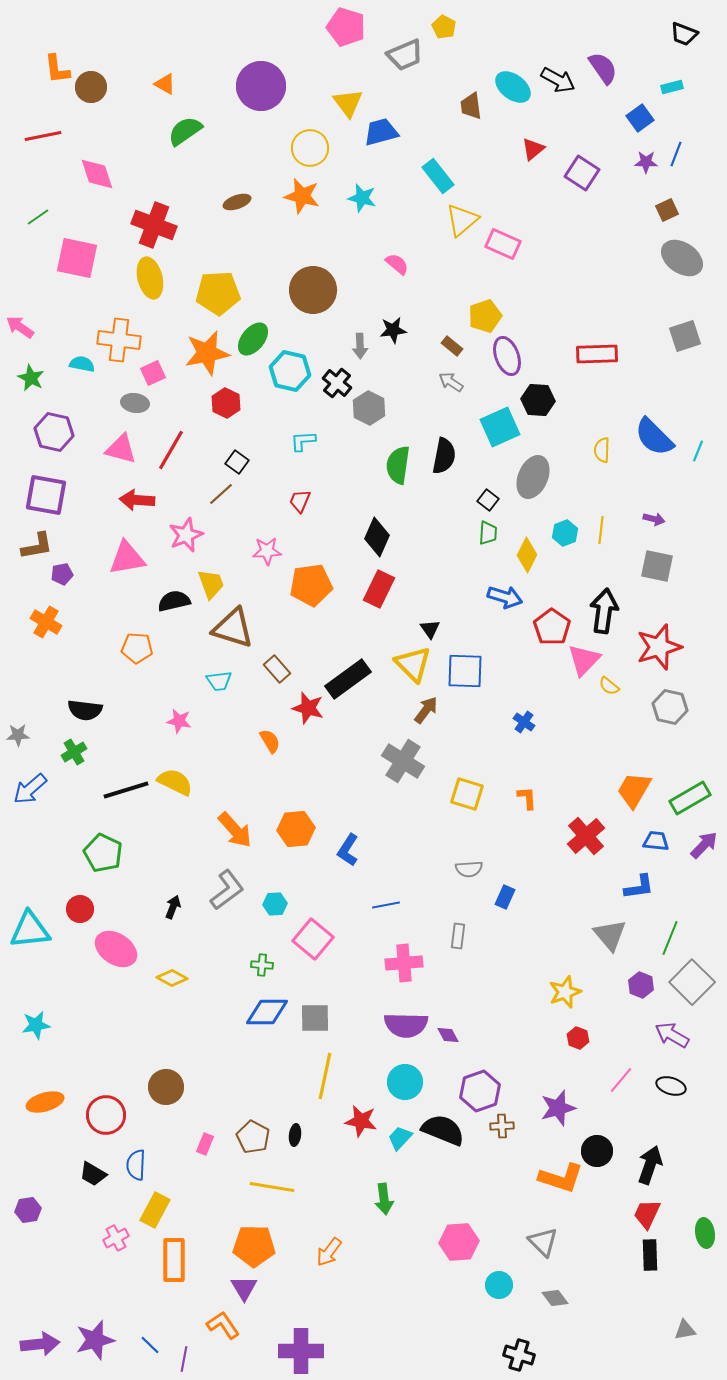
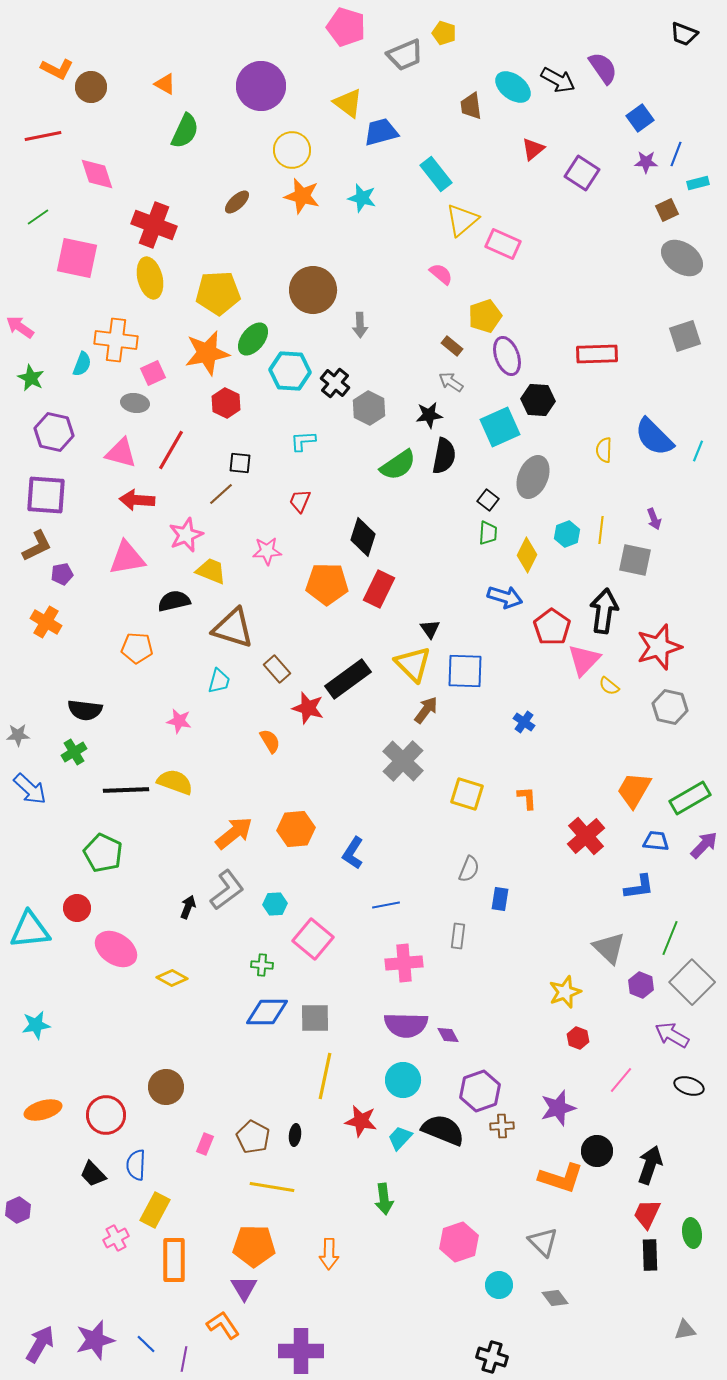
yellow pentagon at (444, 27): moved 6 px down; rotated 10 degrees counterclockwise
orange L-shape at (57, 69): rotated 56 degrees counterclockwise
cyan rectangle at (672, 87): moved 26 px right, 96 px down
yellow triangle at (348, 103): rotated 16 degrees counterclockwise
green semicircle at (185, 131): rotated 150 degrees clockwise
yellow circle at (310, 148): moved 18 px left, 2 px down
cyan rectangle at (438, 176): moved 2 px left, 2 px up
brown ellipse at (237, 202): rotated 24 degrees counterclockwise
pink semicircle at (397, 264): moved 44 px right, 10 px down
black star at (393, 330): moved 36 px right, 85 px down
orange cross at (119, 340): moved 3 px left
gray arrow at (360, 346): moved 21 px up
cyan semicircle at (82, 364): rotated 100 degrees clockwise
cyan hexagon at (290, 371): rotated 9 degrees counterclockwise
black cross at (337, 383): moved 2 px left
pink triangle at (121, 449): moved 4 px down
yellow semicircle at (602, 450): moved 2 px right
black square at (237, 462): moved 3 px right, 1 px down; rotated 30 degrees counterclockwise
green semicircle at (398, 465): rotated 132 degrees counterclockwise
purple square at (46, 495): rotated 6 degrees counterclockwise
purple arrow at (654, 519): rotated 55 degrees clockwise
cyan hexagon at (565, 533): moved 2 px right, 1 px down
black diamond at (377, 537): moved 14 px left; rotated 6 degrees counterclockwise
brown L-shape at (37, 546): rotated 16 degrees counterclockwise
gray square at (657, 566): moved 22 px left, 6 px up
yellow trapezoid at (211, 584): moved 13 px up; rotated 48 degrees counterclockwise
orange pentagon at (311, 585): moved 16 px right, 1 px up; rotated 9 degrees clockwise
cyan trapezoid at (219, 681): rotated 68 degrees counterclockwise
gray cross at (403, 761): rotated 12 degrees clockwise
yellow semicircle at (175, 782): rotated 6 degrees counterclockwise
blue arrow at (30, 789): rotated 96 degrees counterclockwise
black line at (126, 790): rotated 15 degrees clockwise
orange arrow at (235, 830): moved 1 px left, 3 px down; rotated 87 degrees counterclockwise
blue L-shape at (348, 850): moved 5 px right, 3 px down
gray semicircle at (469, 869): rotated 64 degrees counterclockwise
blue rectangle at (505, 897): moved 5 px left, 2 px down; rotated 15 degrees counterclockwise
black arrow at (173, 907): moved 15 px right
red circle at (80, 909): moved 3 px left, 1 px up
gray triangle at (610, 935): moved 1 px left, 13 px down; rotated 6 degrees counterclockwise
cyan circle at (405, 1082): moved 2 px left, 2 px up
black ellipse at (671, 1086): moved 18 px right
orange ellipse at (45, 1102): moved 2 px left, 8 px down
black trapezoid at (93, 1174): rotated 16 degrees clockwise
purple hexagon at (28, 1210): moved 10 px left; rotated 15 degrees counterclockwise
green ellipse at (705, 1233): moved 13 px left
pink hexagon at (459, 1242): rotated 15 degrees counterclockwise
orange arrow at (329, 1252): moved 2 px down; rotated 36 degrees counterclockwise
purple arrow at (40, 1344): rotated 54 degrees counterclockwise
blue line at (150, 1345): moved 4 px left, 1 px up
black cross at (519, 1355): moved 27 px left, 2 px down
